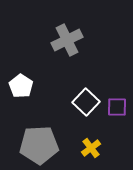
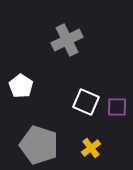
white square: rotated 20 degrees counterclockwise
gray pentagon: rotated 21 degrees clockwise
